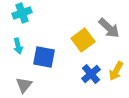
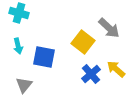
cyan cross: moved 3 px left; rotated 36 degrees clockwise
yellow square: moved 2 px down; rotated 15 degrees counterclockwise
yellow arrow: moved 2 px up; rotated 102 degrees clockwise
